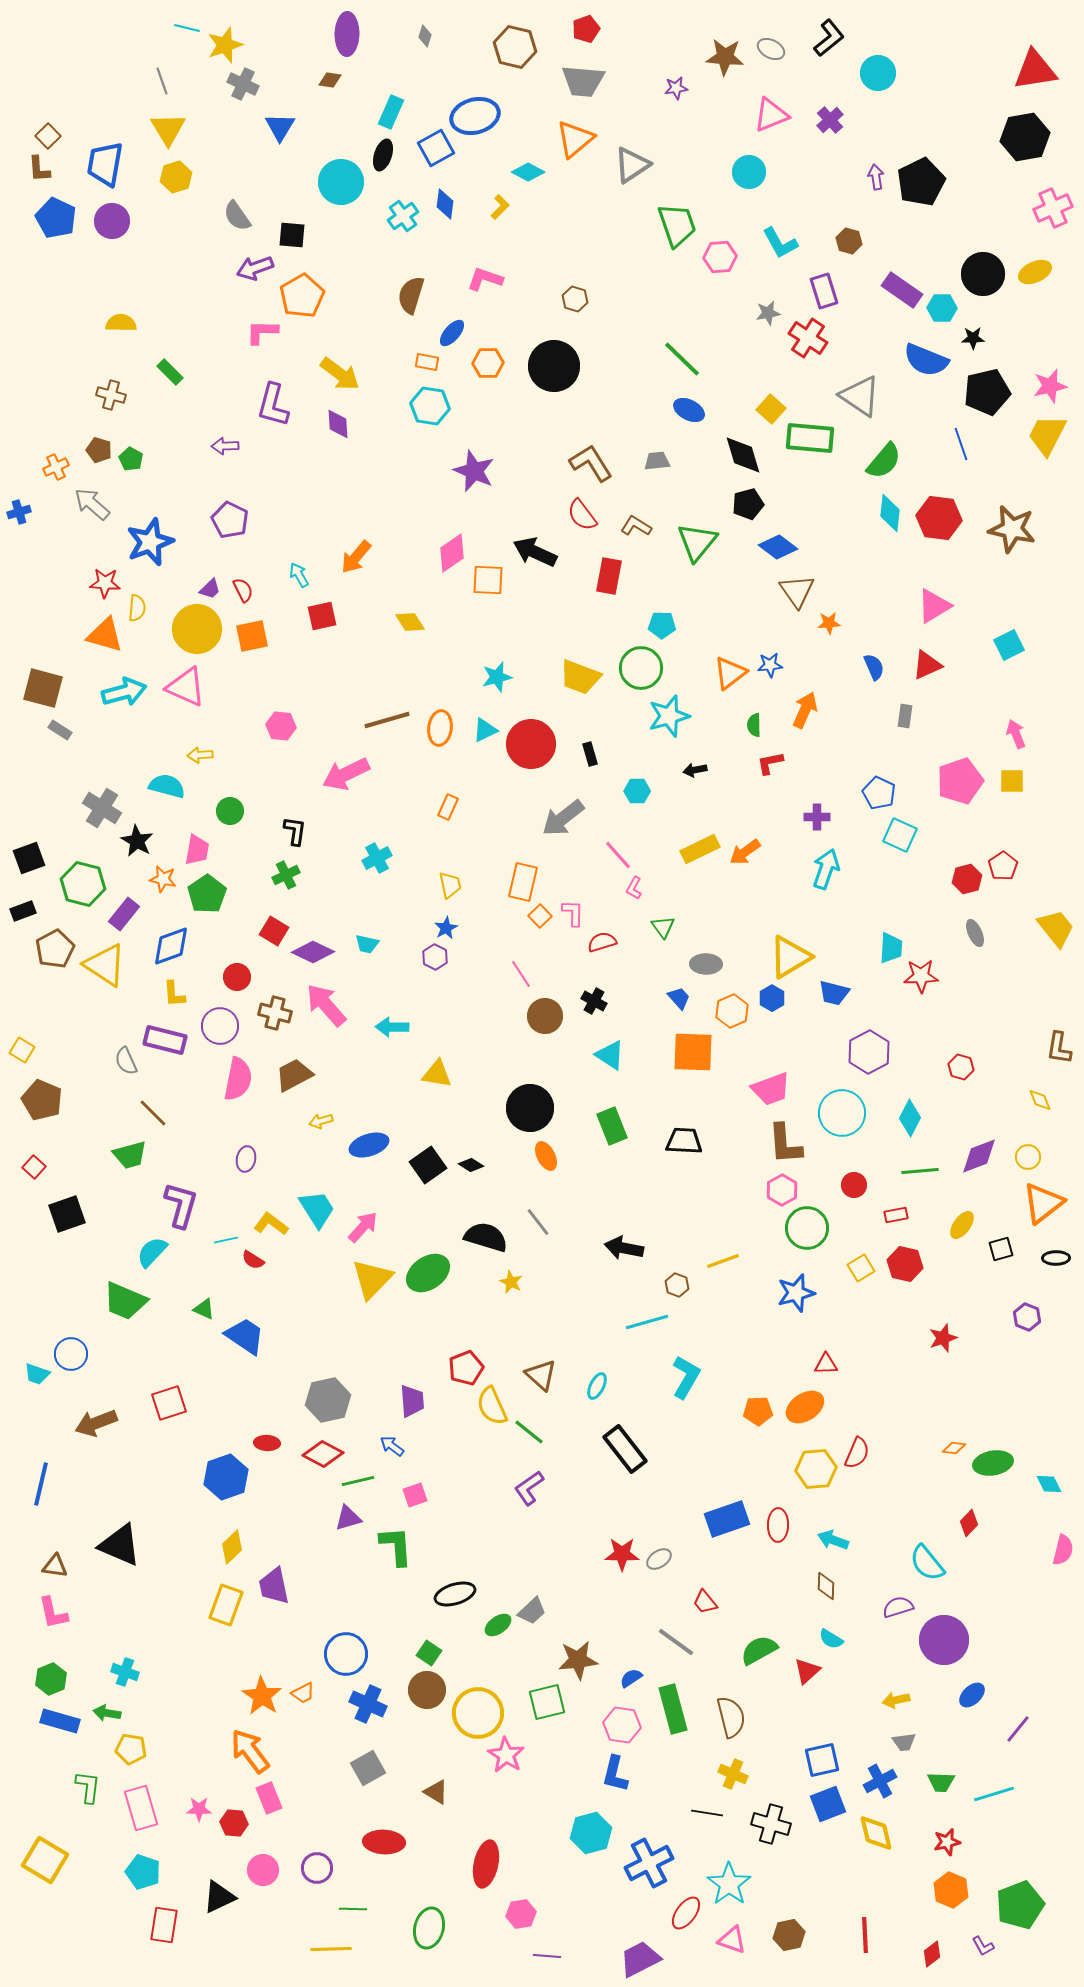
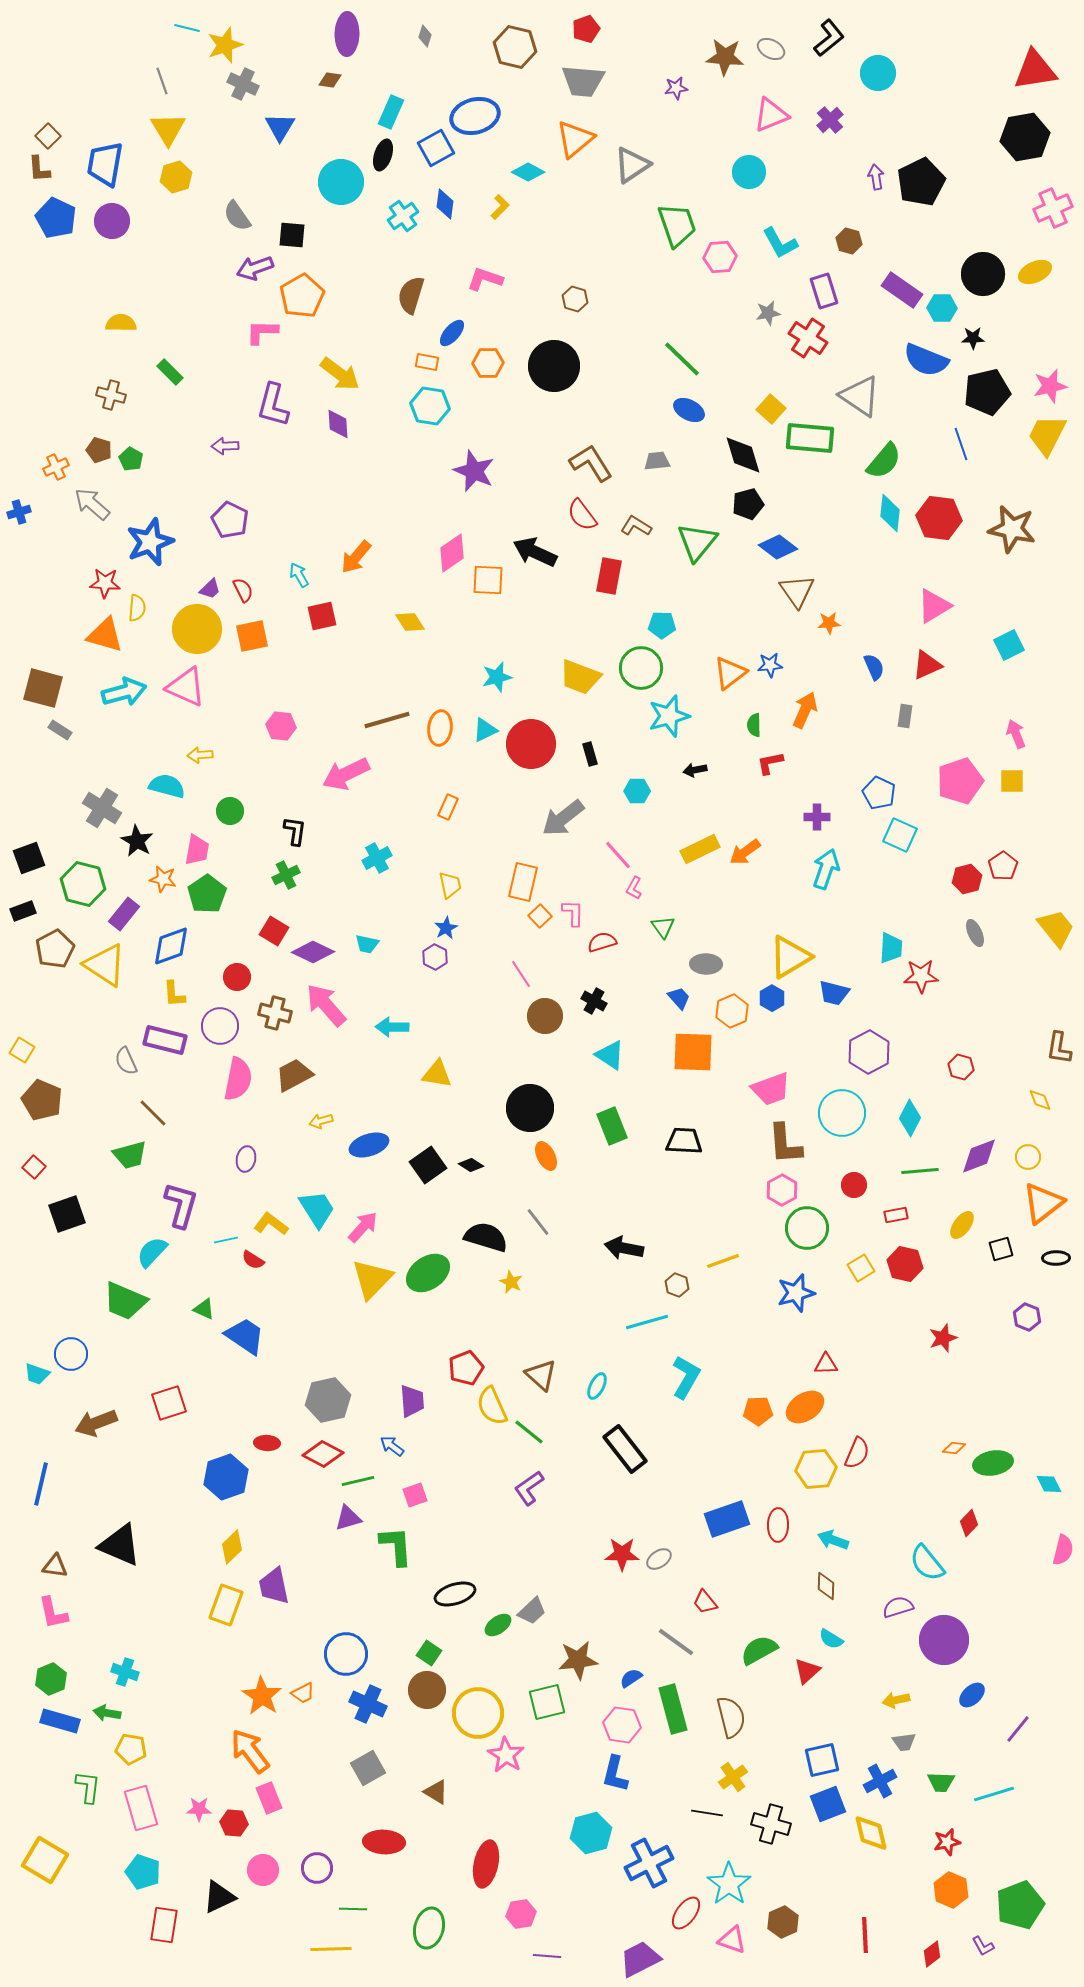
yellow cross at (733, 1774): moved 3 px down; rotated 32 degrees clockwise
yellow diamond at (876, 1833): moved 5 px left
brown hexagon at (789, 1935): moved 6 px left, 13 px up; rotated 12 degrees counterclockwise
